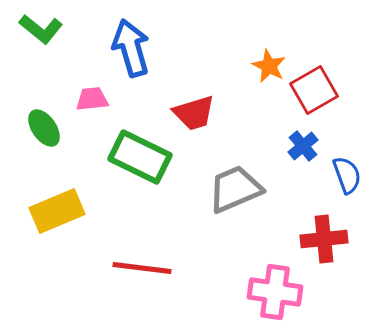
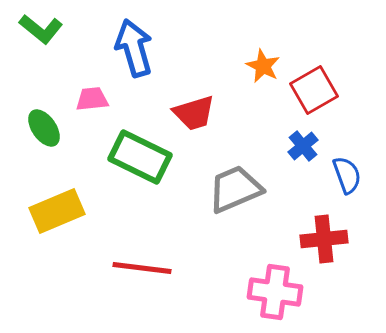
blue arrow: moved 3 px right
orange star: moved 6 px left
